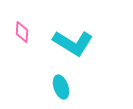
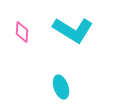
cyan L-shape: moved 13 px up
